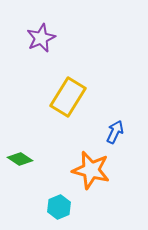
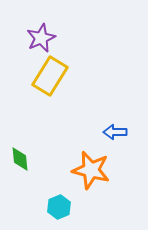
yellow rectangle: moved 18 px left, 21 px up
blue arrow: rotated 115 degrees counterclockwise
green diamond: rotated 50 degrees clockwise
